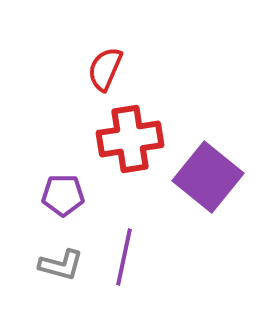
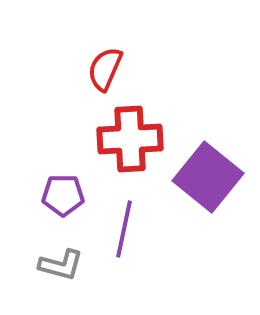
red cross: rotated 6 degrees clockwise
purple line: moved 28 px up
